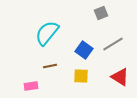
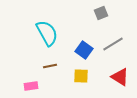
cyan semicircle: rotated 112 degrees clockwise
